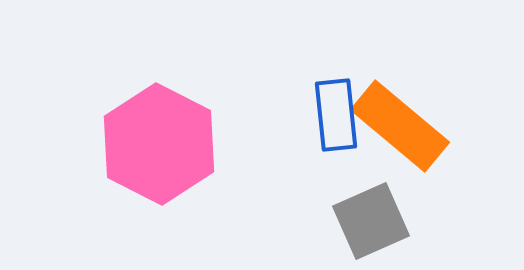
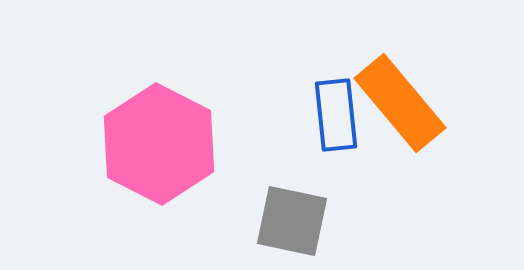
orange rectangle: moved 23 px up; rotated 10 degrees clockwise
gray square: moved 79 px left; rotated 36 degrees clockwise
